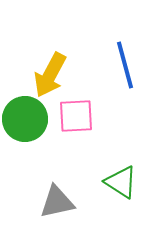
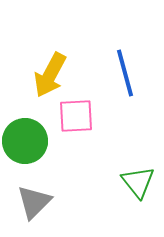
blue line: moved 8 px down
green circle: moved 22 px down
green triangle: moved 17 px right; rotated 18 degrees clockwise
gray triangle: moved 23 px left; rotated 33 degrees counterclockwise
